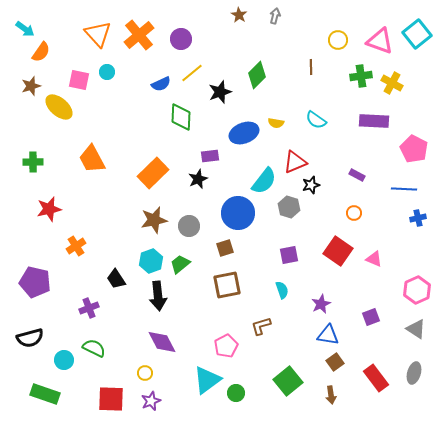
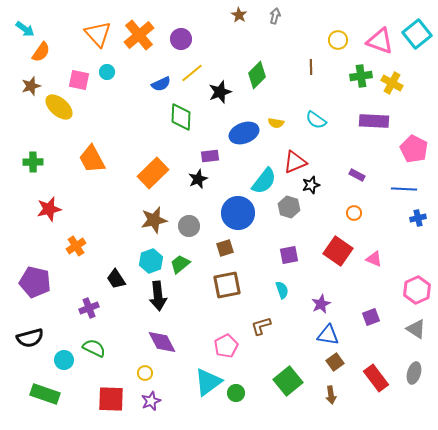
cyan triangle at (207, 380): moved 1 px right, 2 px down
